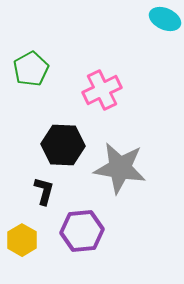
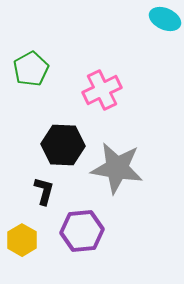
gray star: moved 3 px left
